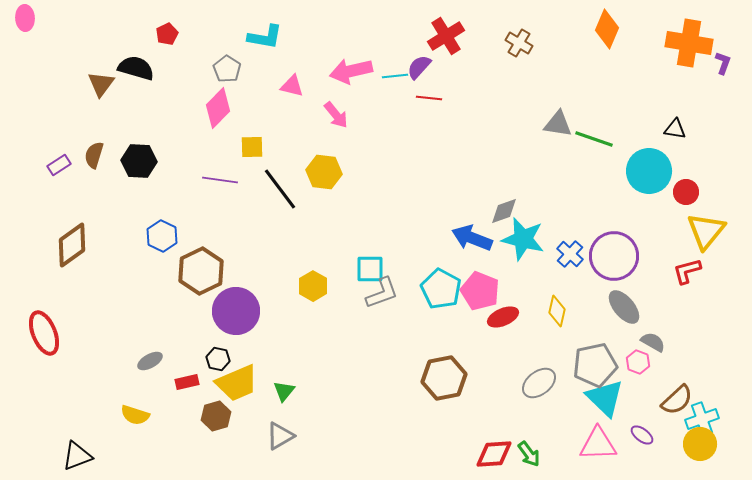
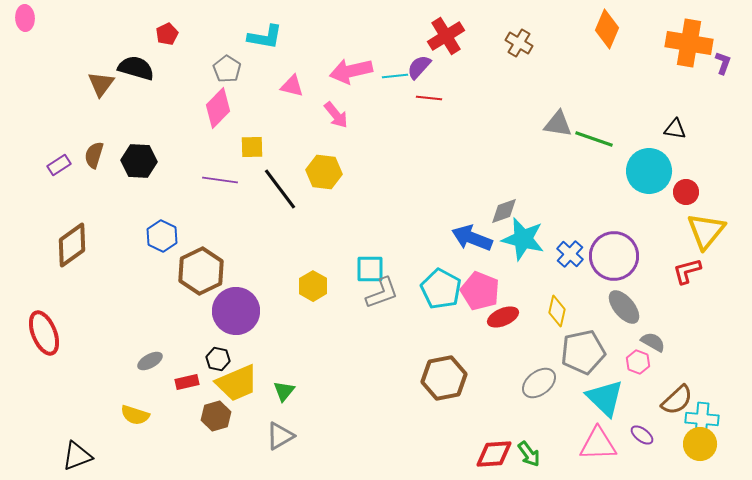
gray pentagon at (595, 365): moved 12 px left, 13 px up
cyan cross at (702, 419): rotated 24 degrees clockwise
